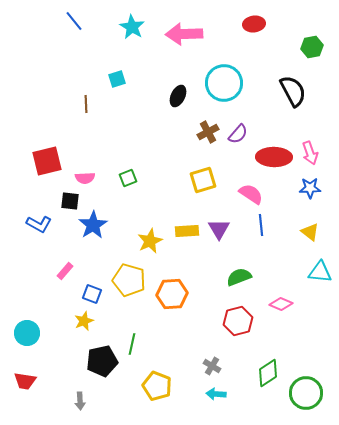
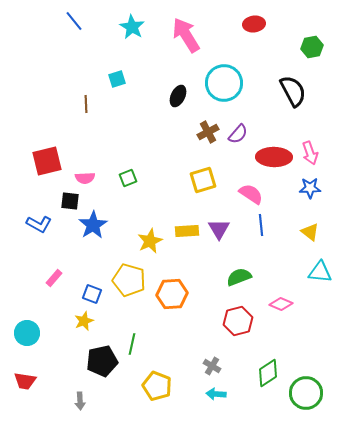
pink arrow at (184, 34): moved 2 px right, 1 px down; rotated 60 degrees clockwise
pink rectangle at (65, 271): moved 11 px left, 7 px down
